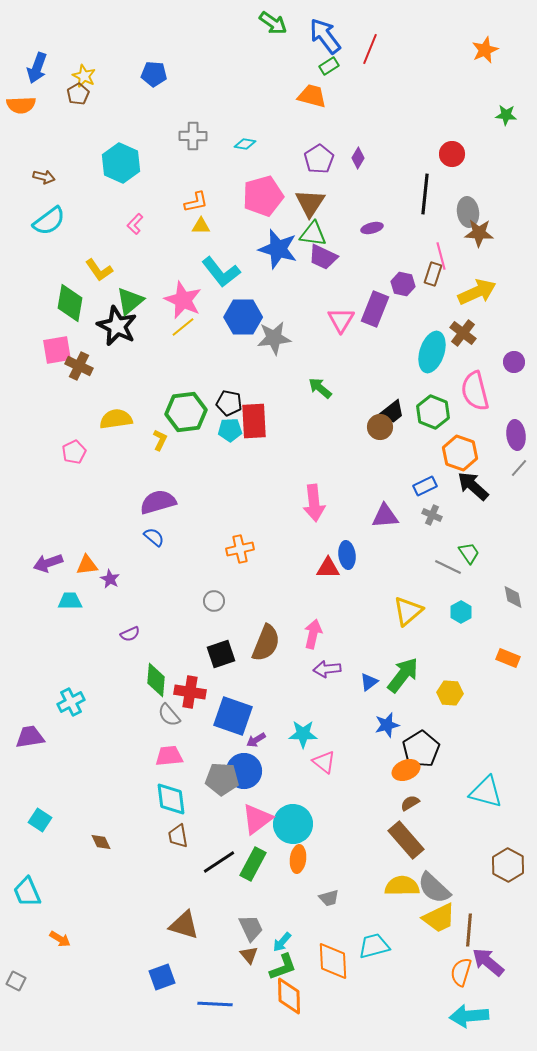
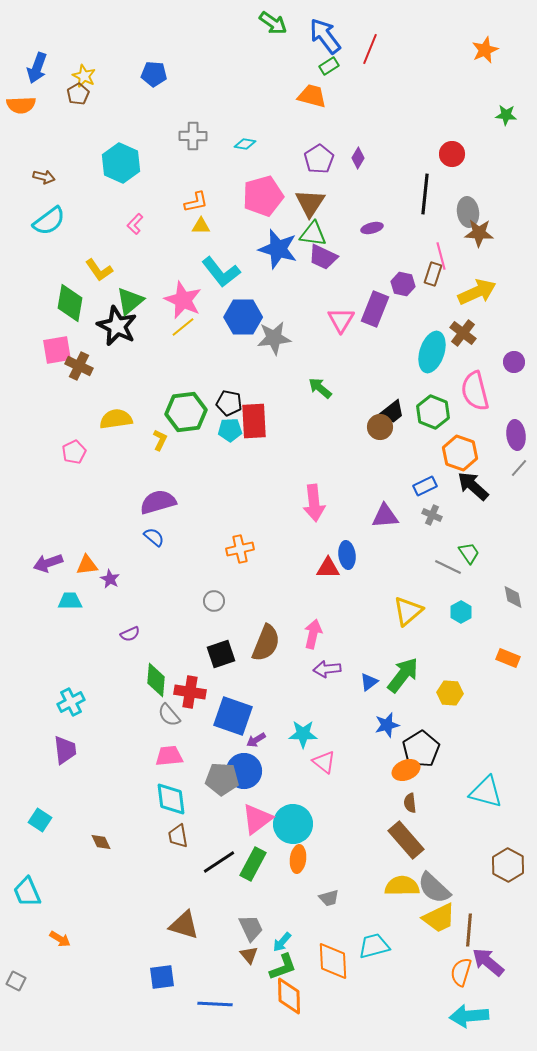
purple trapezoid at (30, 737): moved 35 px right, 13 px down; rotated 92 degrees clockwise
brown semicircle at (410, 803): rotated 66 degrees counterclockwise
blue square at (162, 977): rotated 12 degrees clockwise
